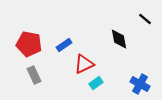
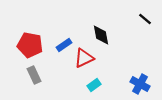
black diamond: moved 18 px left, 4 px up
red pentagon: moved 1 px right, 1 px down
red triangle: moved 6 px up
cyan rectangle: moved 2 px left, 2 px down
